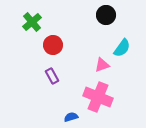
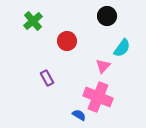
black circle: moved 1 px right, 1 px down
green cross: moved 1 px right, 1 px up
red circle: moved 14 px right, 4 px up
pink triangle: moved 1 px right, 1 px down; rotated 28 degrees counterclockwise
purple rectangle: moved 5 px left, 2 px down
blue semicircle: moved 8 px right, 2 px up; rotated 48 degrees clockwise
